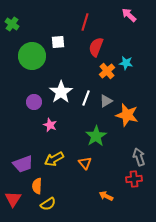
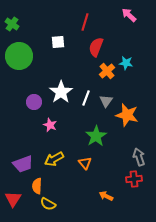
green circle: moved 13 px left
gray triangle: rotated 24 degrees counterclockwise
yellow semicircle: rotated 63 degrees clockwise
